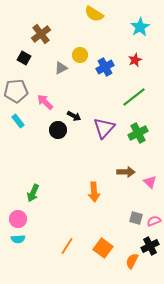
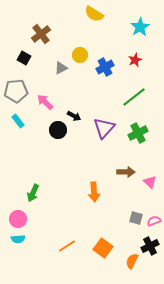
orange line: rotated 24 degrees clockwise
